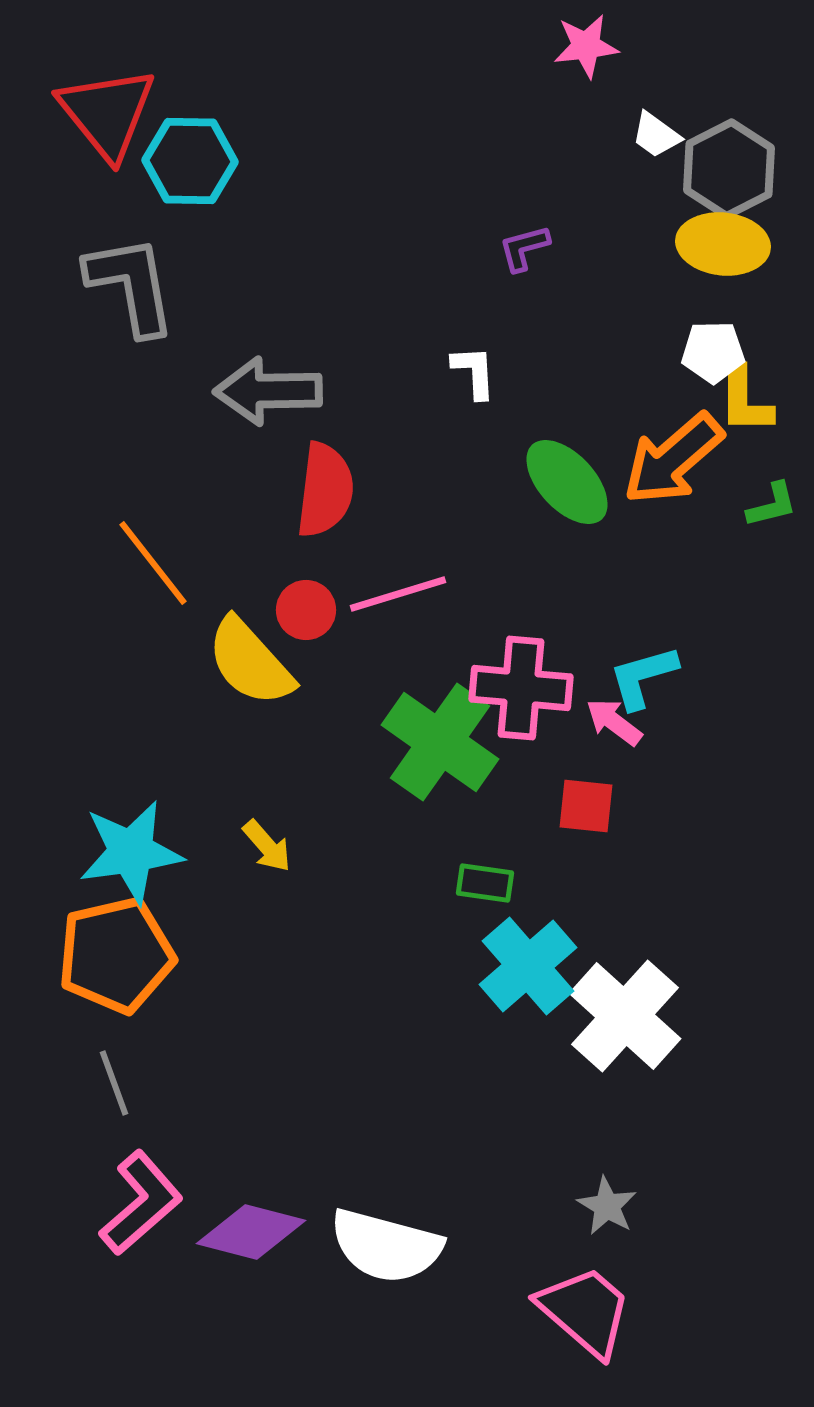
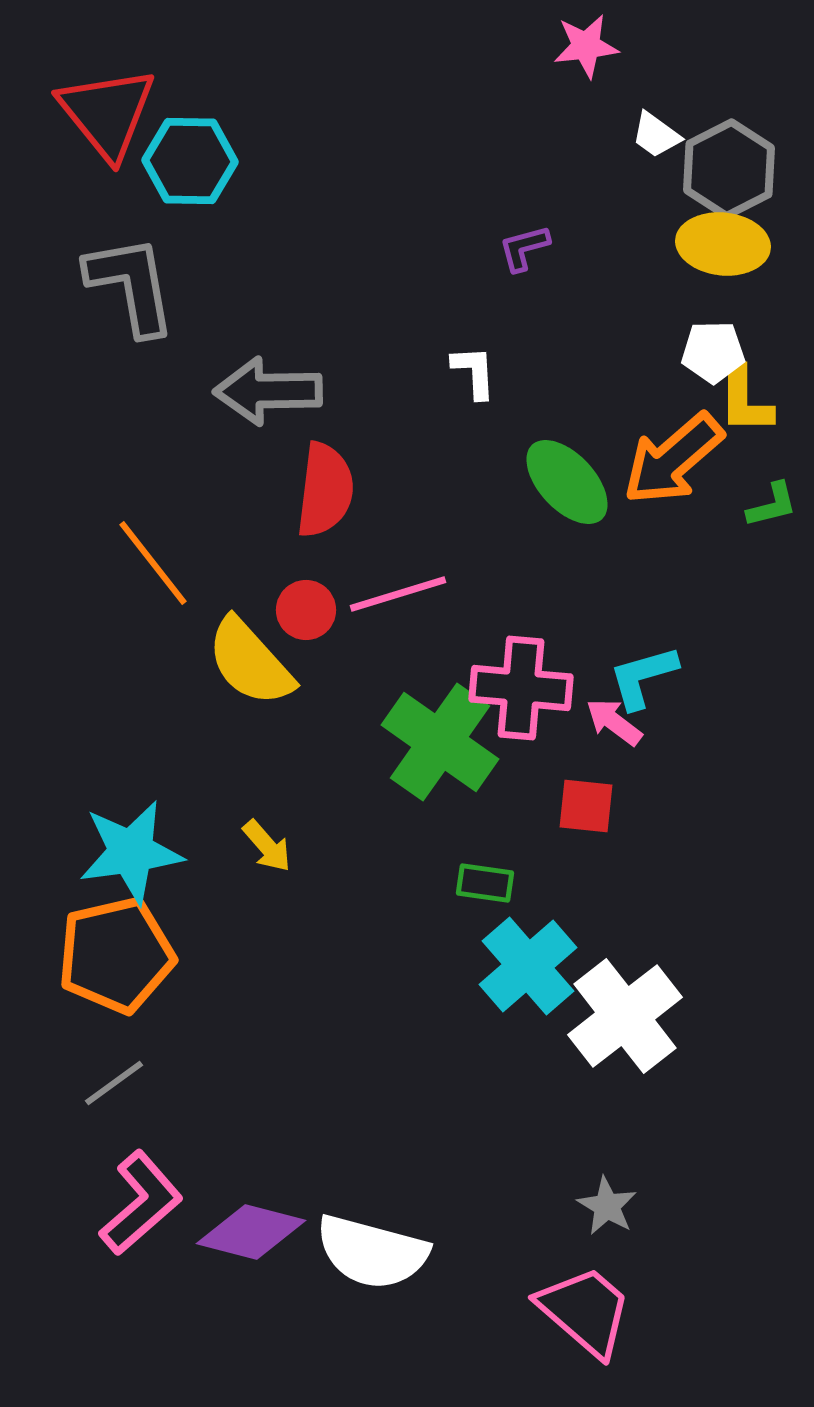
white cross: rotated 10 degrees clockwise
gray line: rotated 74 degrees clockwise
white semicircle: moved 14 px left, 6 px down
